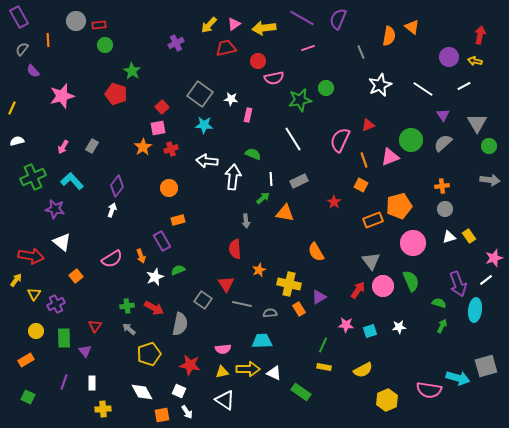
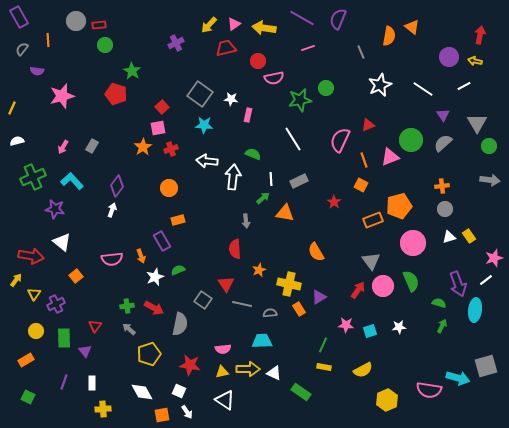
yellow arrow at (264, 28): rotated 15 degrees clockwise
purple semicircle at (33, 71): moved 4 px right; rotated 40 degrees counterclockwise
pink semicircle at (112, 259): rotated 25 degrees clockwise
